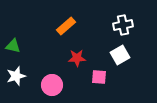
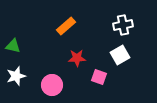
pink square: rotated 14 degrees clockwise
